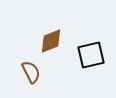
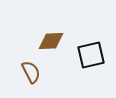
brown diamond: rotated 20 degrees clockwise
